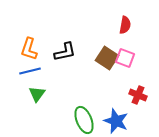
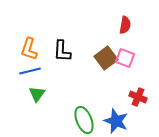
black L-shape: moved 3 px left, 1 px up; rotated 105 degrees clockwise
brown square: moved 1 px left; rotated 20 degrees clockwise
red cross: moved 2 px down
